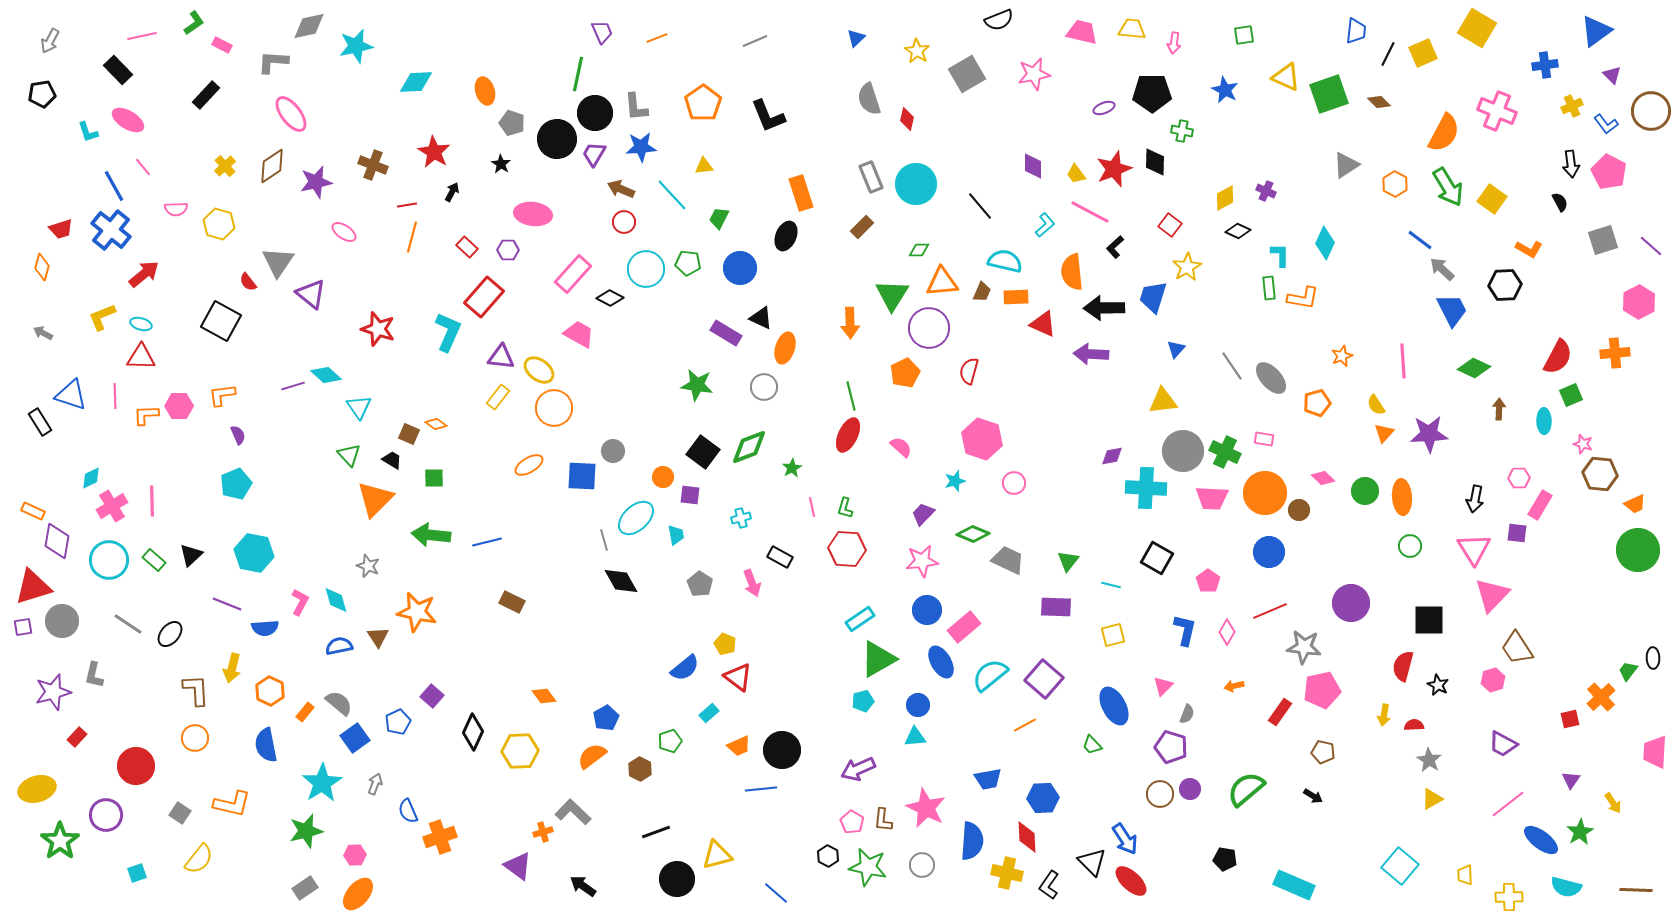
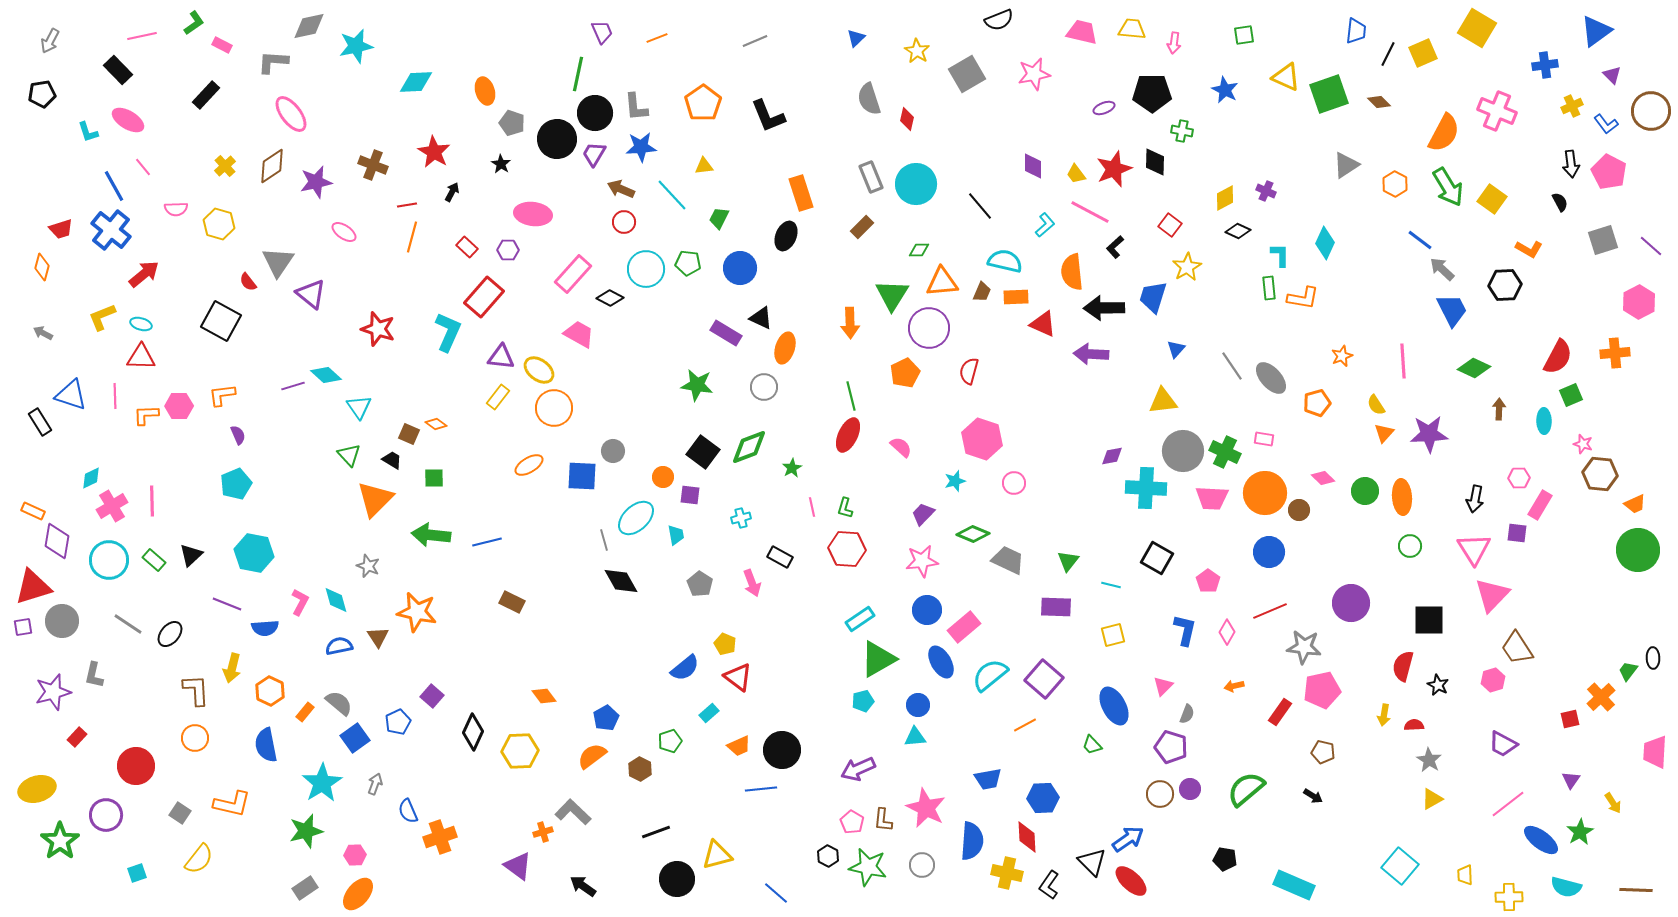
blue arrow at (1125, 839): moved 3 px right; rotated 92 degrees counterclockwise
